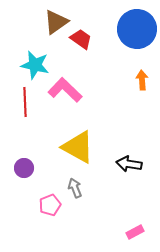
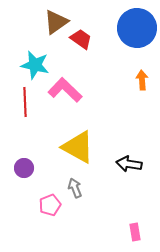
blue circle: moved 1 px up
pink rectangle: rotated 72 degrees counterclockwise
